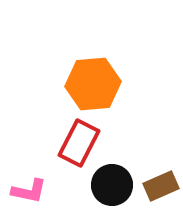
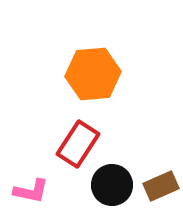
orange hexagon: moved 10 px up
red rectangle: moved 1 px left, 1 px down; rotated 6 degrees clockwise
pink L-shape: moved 2 px right
